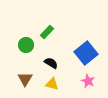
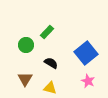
yellow triangle: moved 2 px left, 4 px down
